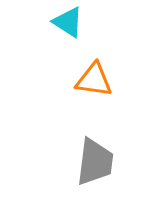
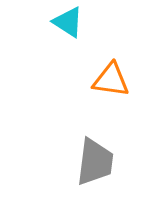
orange triangle: moved 17 px right
